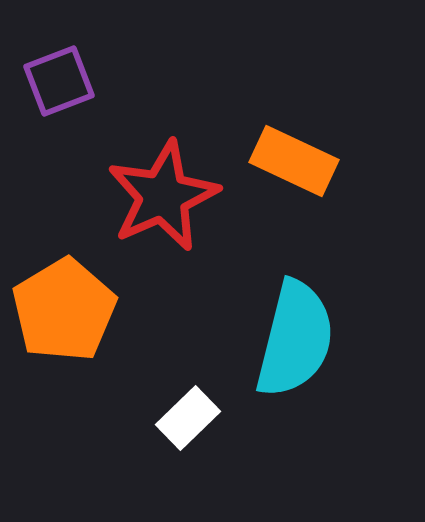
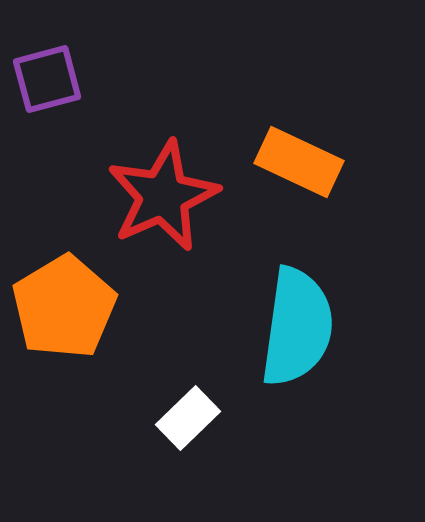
purple square: moved 12 px left, 2 px up; rotated 6 degrees clockwise
orange rectangle: moved 5 px right, 1 px down
orange pentagon: moved 3 px up
cyan semicircle: moved 2 px right, 12 px up; rotated 6 degrees counterclockwise
